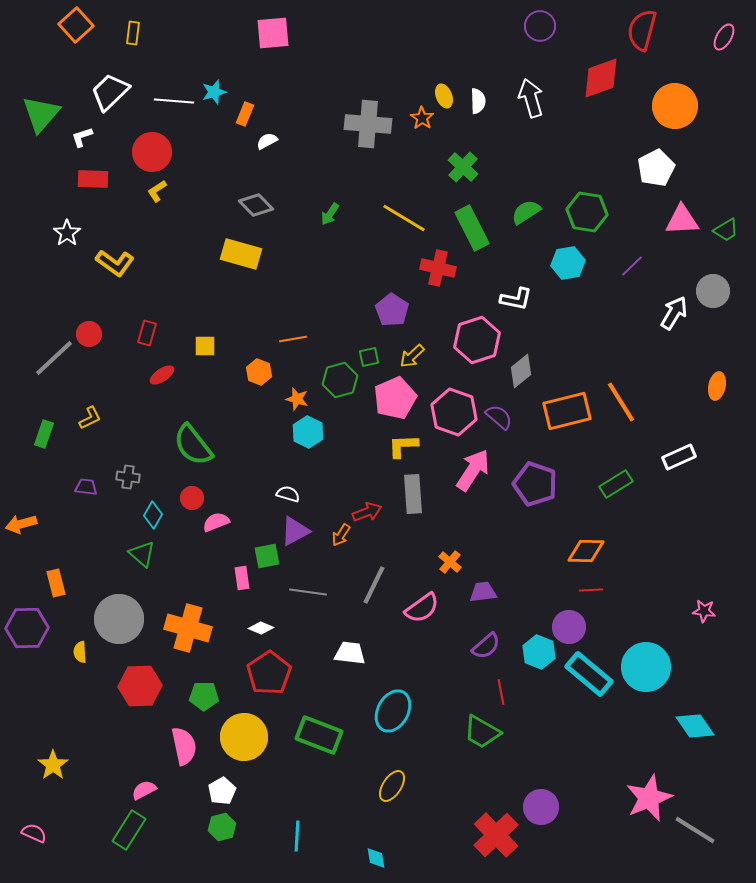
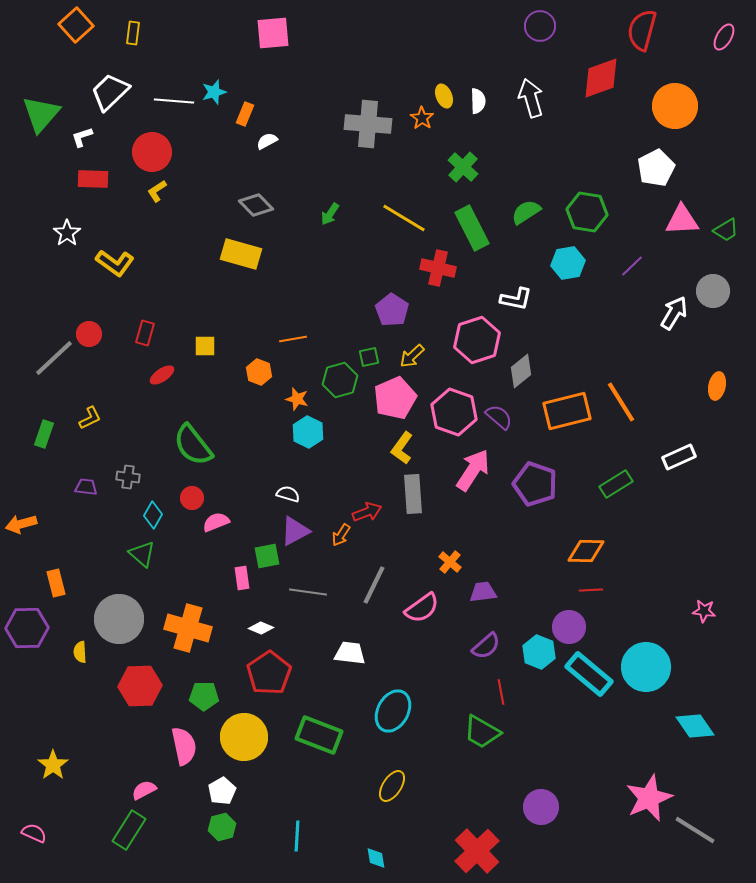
red rectangle at (147, 333): moved 2 px left
yellow L-shape at (403, 446): moved 1 px left, 2 px down; rotated 52 degrees counterclockwise
red cross at (496, 835): moved 19 px left, 16 px down
